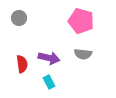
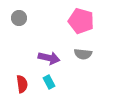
red semicircle: moved 20 px down
